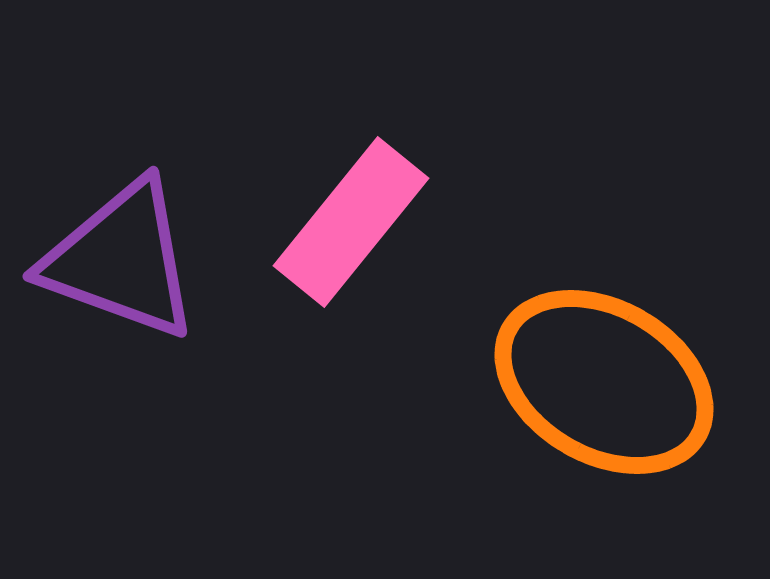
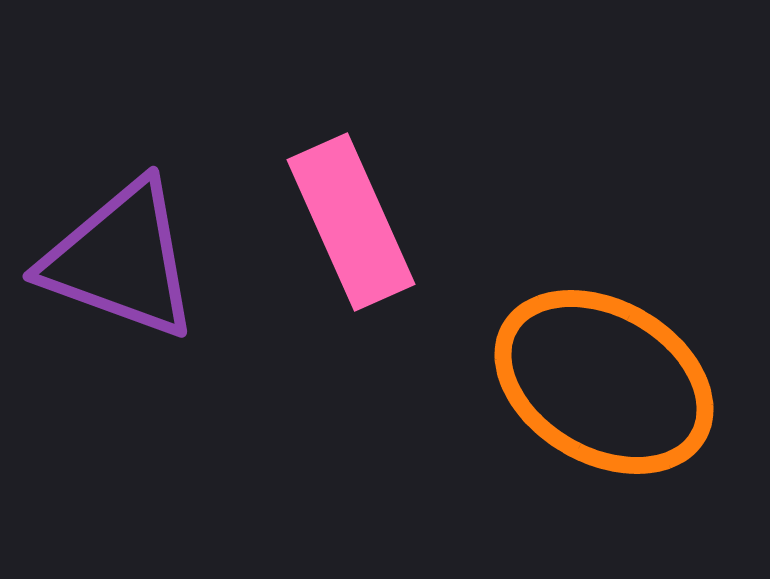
pink rectangle: rotated 63 degrees counterclockwise
